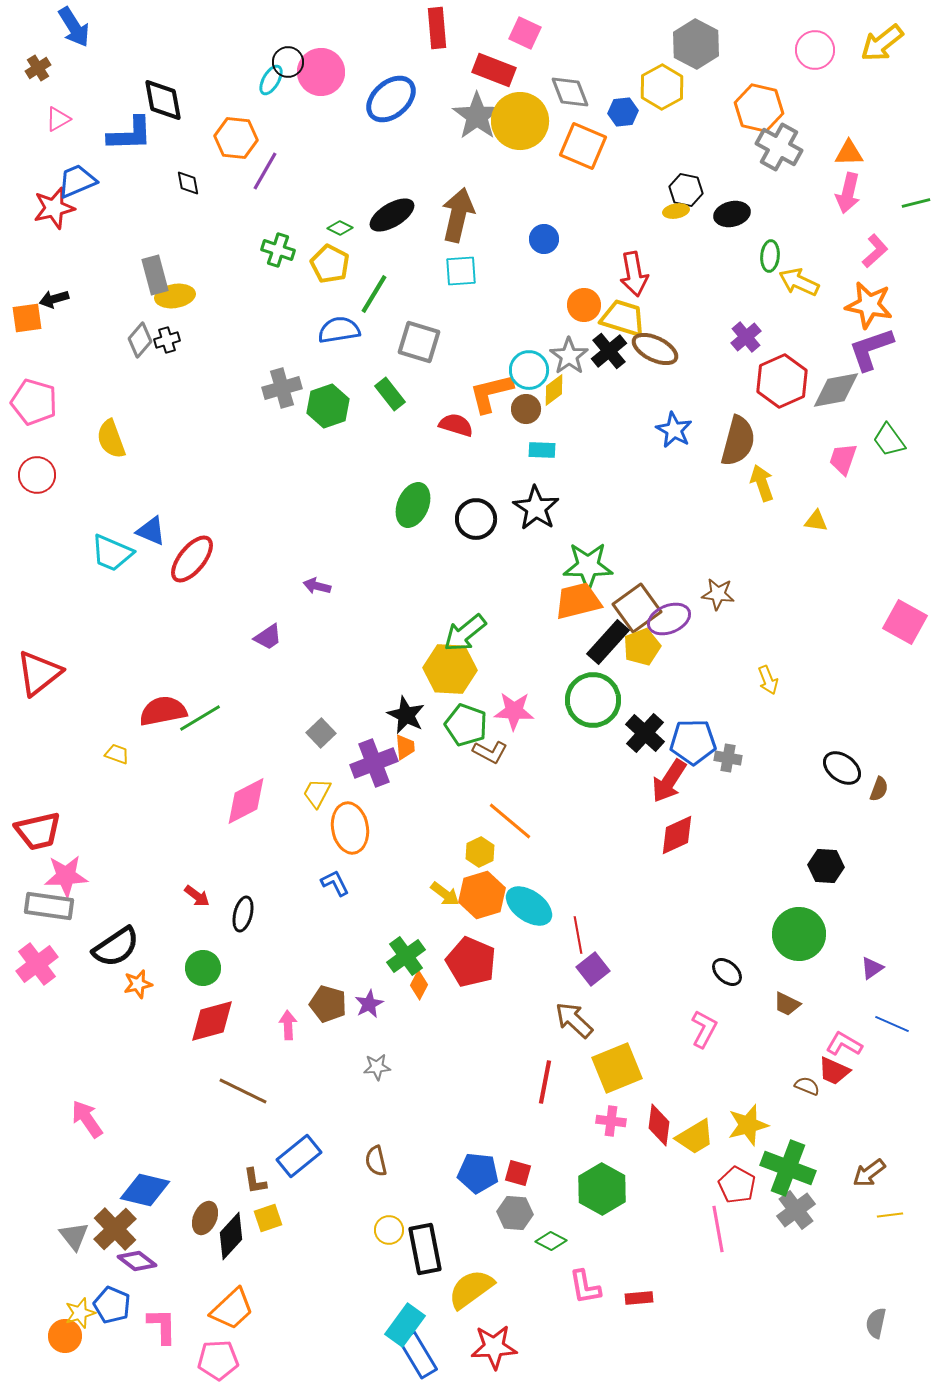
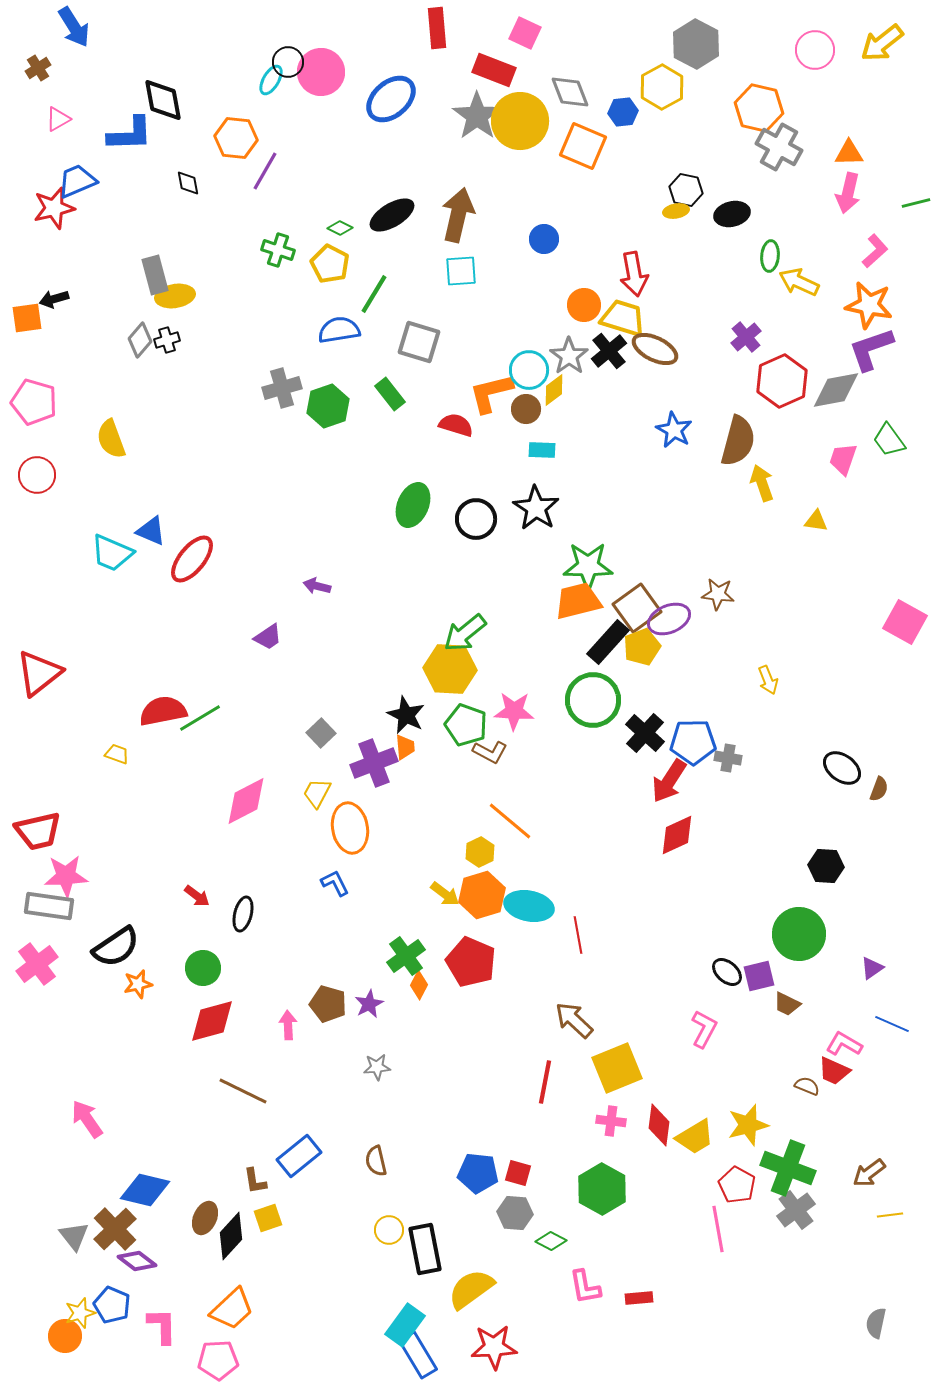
cyan ellipse at (529, 906): rotated 24 degrees counterclockwise
purple square at (593, 969): moved 166 px right, 7 px down; rotated 24 degrees clockwise
